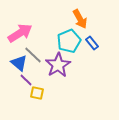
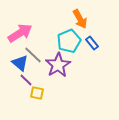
blue triangle: moved 1 px right
